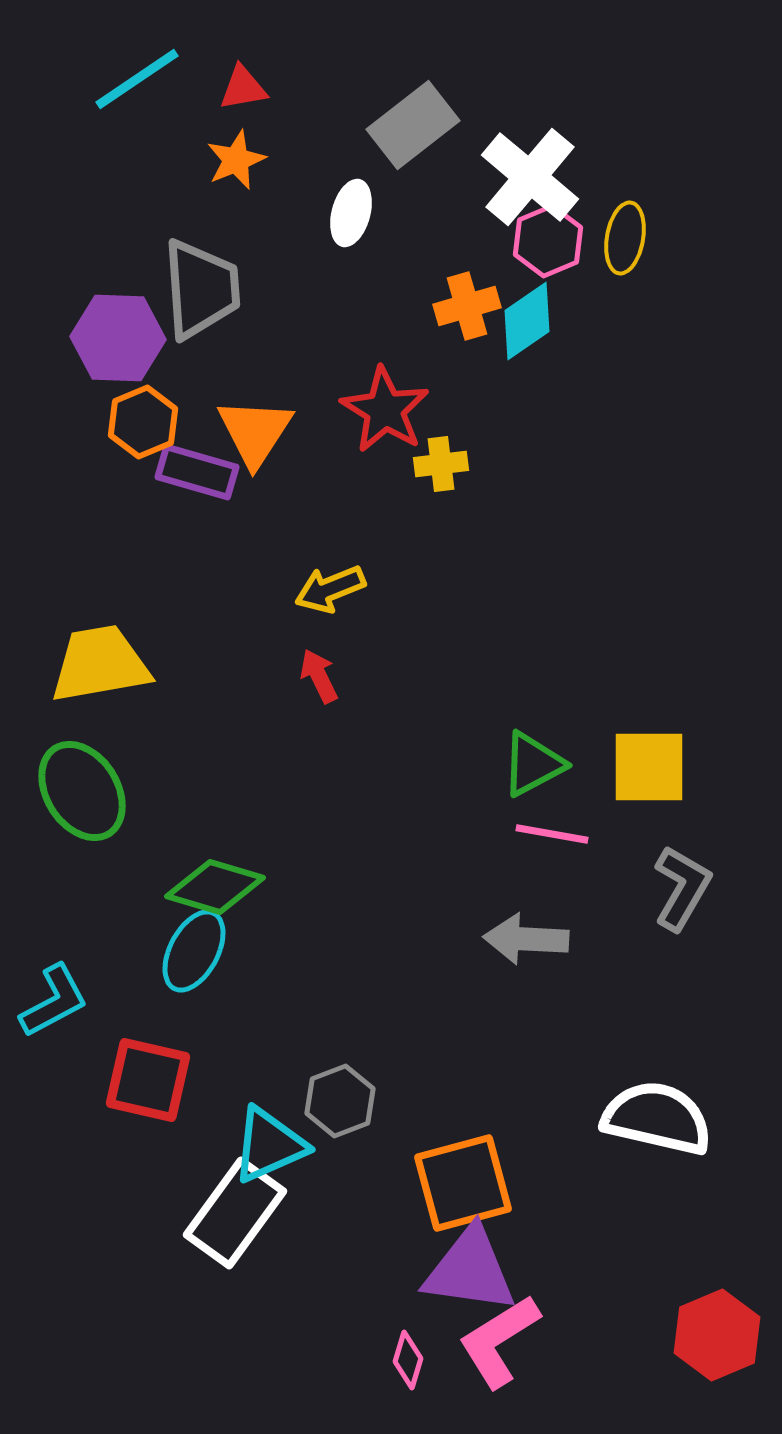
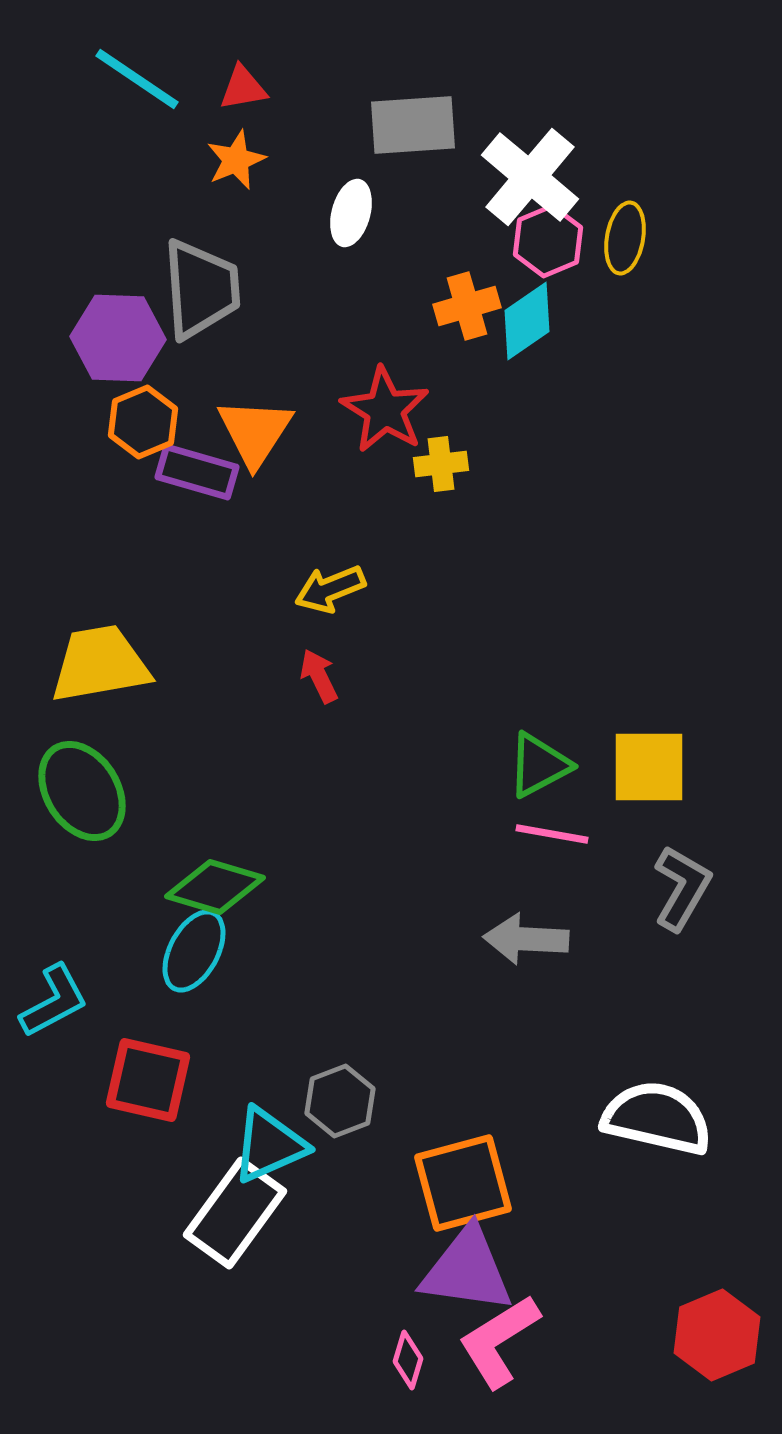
cyan line: rotated 68 degrees clockwise
gray rectangle: rotated 34 degrees clockwise
green triangle: moved 6 px right, 1 px down
purple triangle: moved 3 px left
